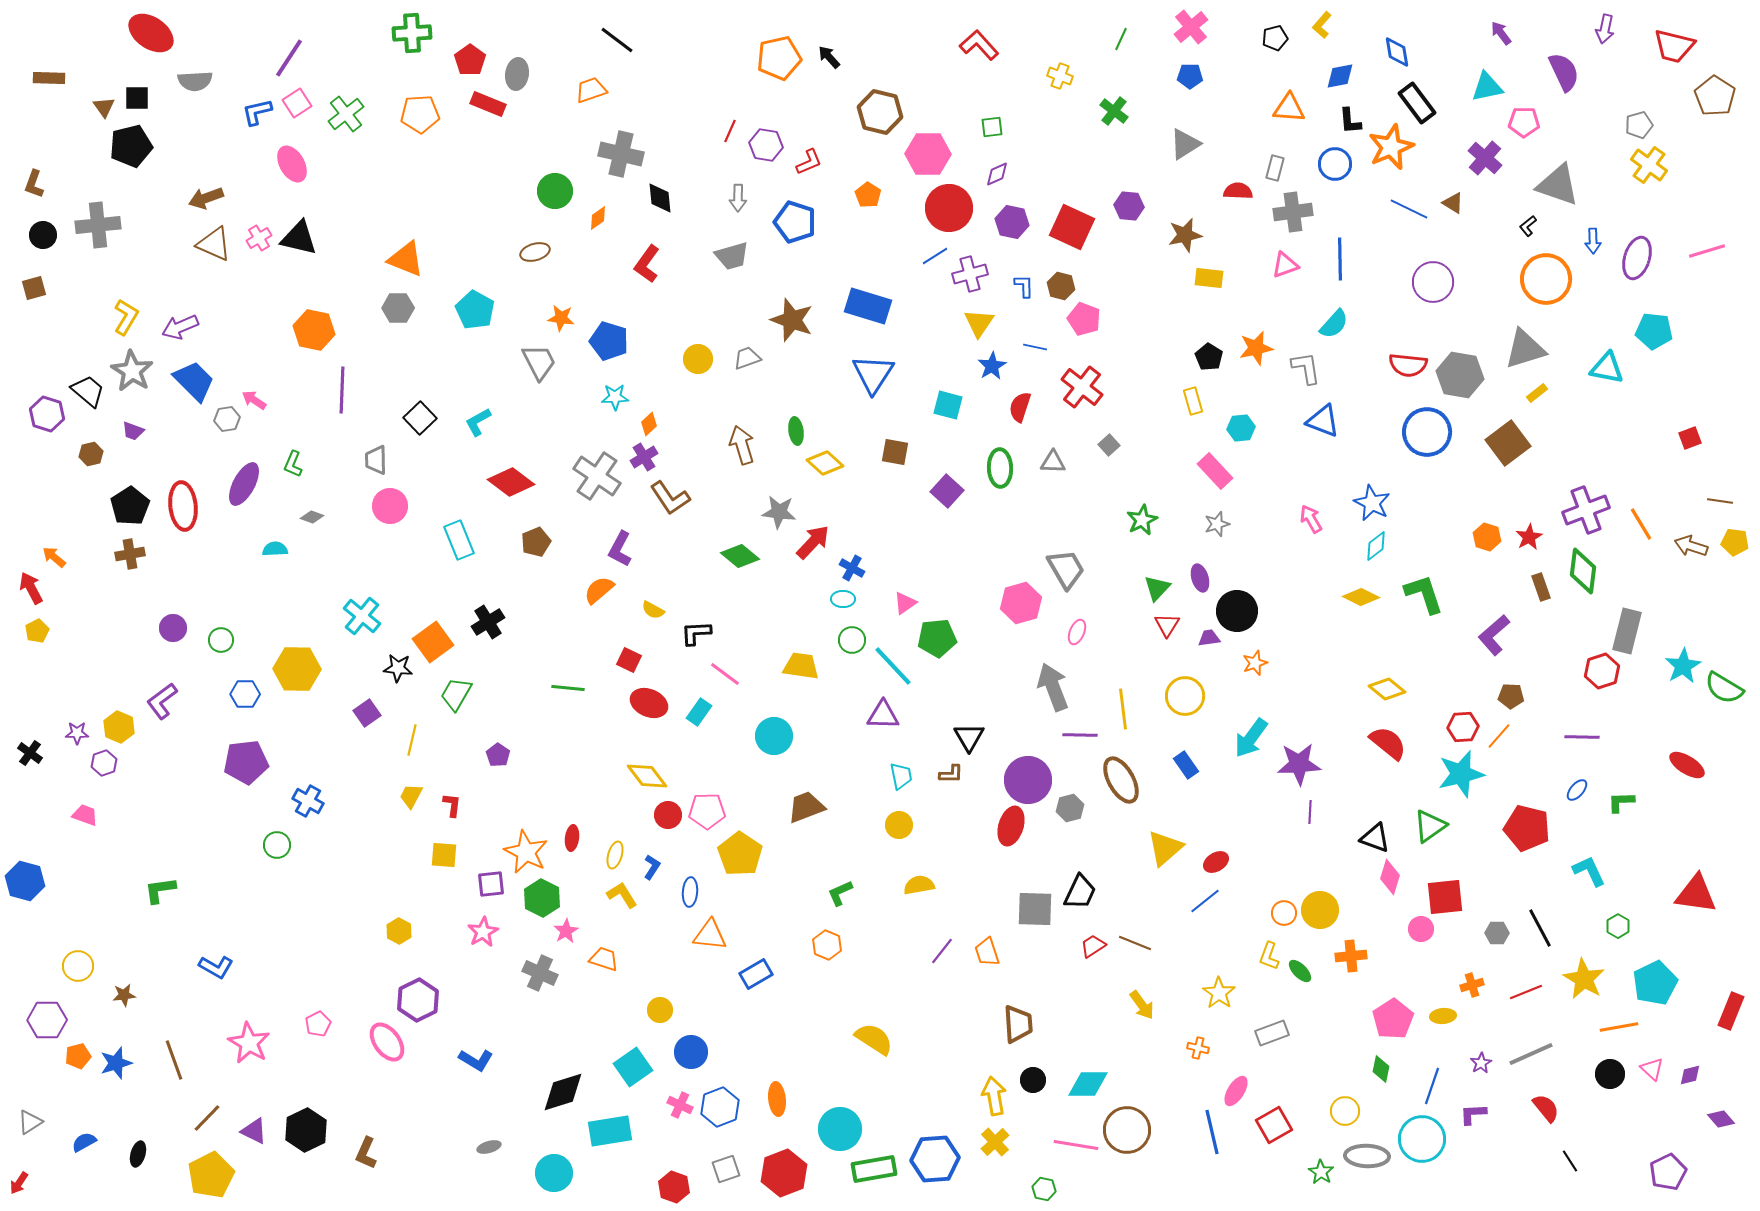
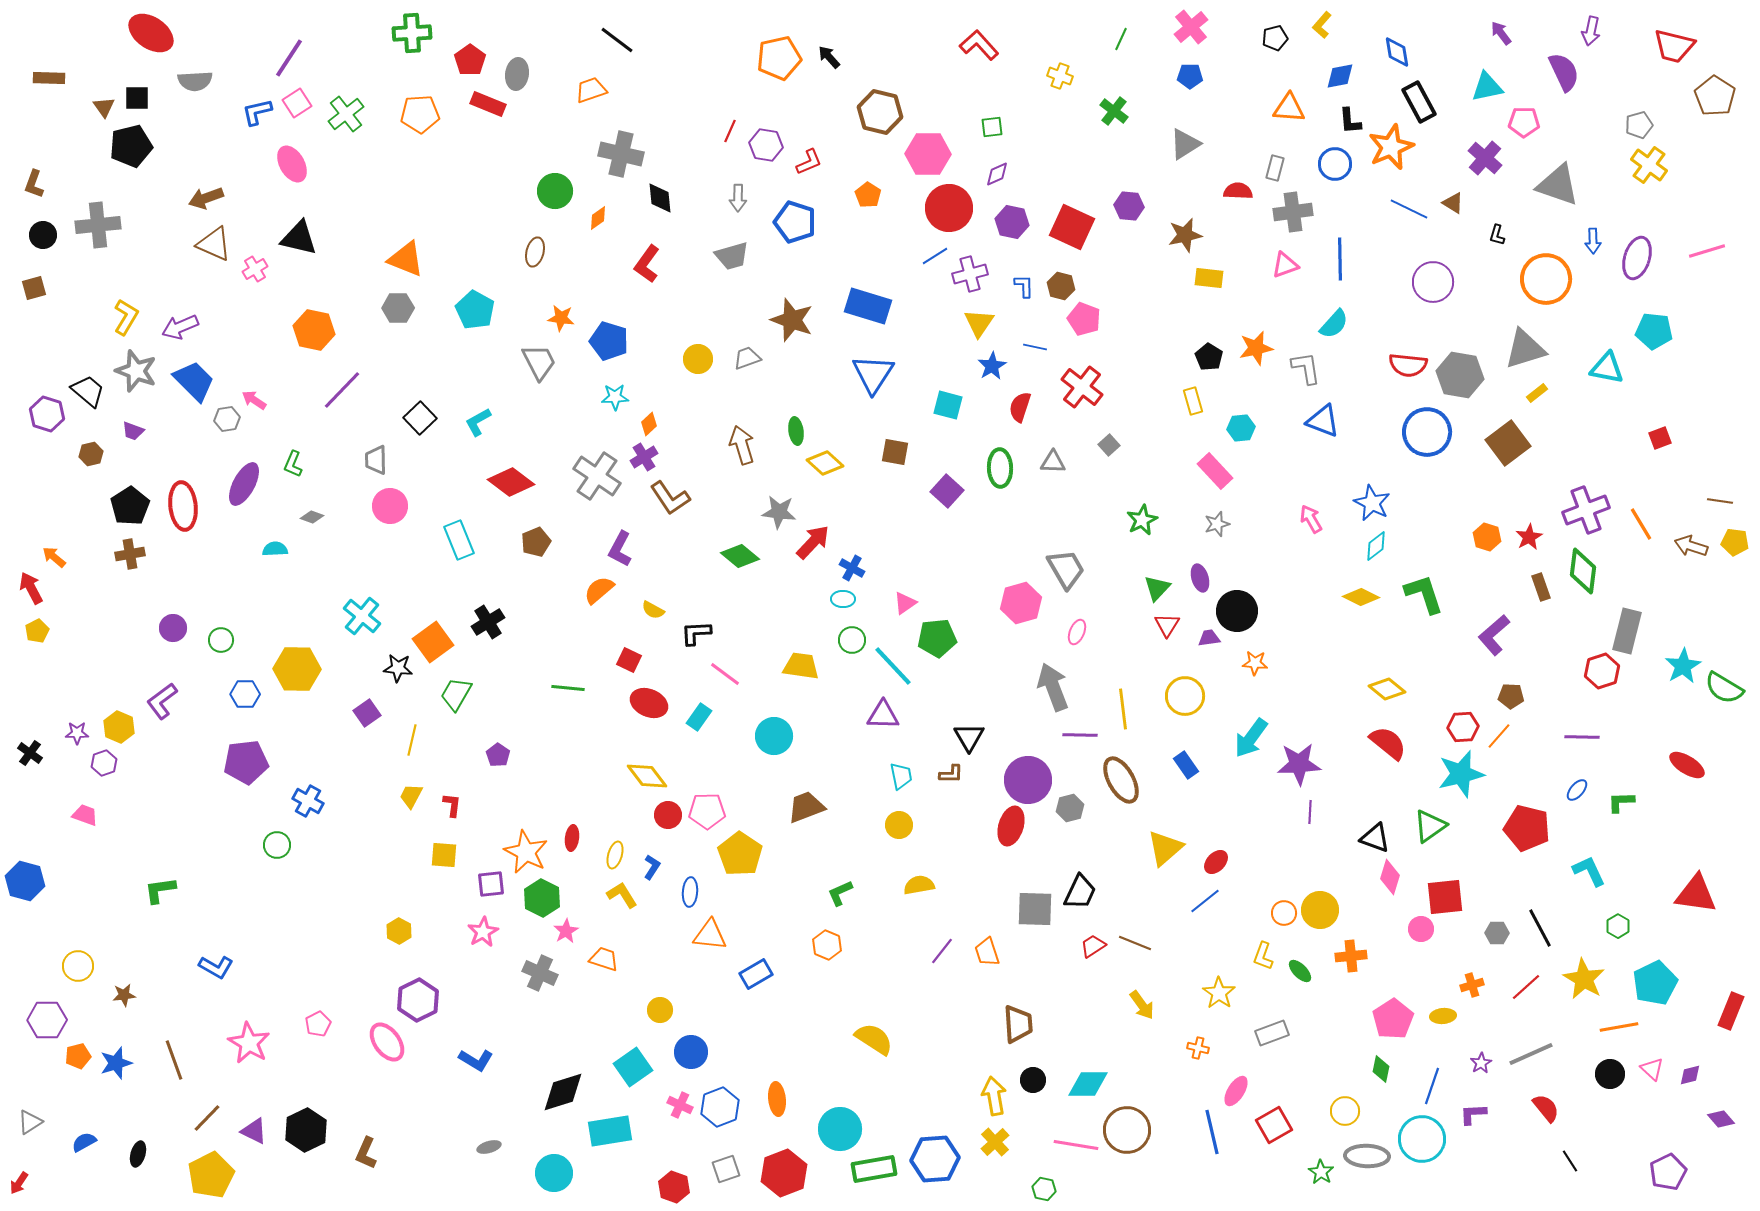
purple arrow at (1605, 29): moved 14 px left, 2 px down
black rectangle at (1417, 103): moved 2 px right, 1 px up; rotated 9 degrees clockwise
black L-shape at (1528, 226): moved 31 px left, 9 px down; rotated 35 degrees counterclockwise
pink cross at (259, 238): moved 4 px left, 31 px down
brown ellipse at (535, 252): rotated 60 degrees counterclockwise
gray star at (132, 371): moved 4 px right; rotated 12 degrees counterclockwise
purple line at (342, 390): rotated 42 degrees clockwise
red square at (1690, 438): moved 30 px left
orange star at (1255, 663): rotated 25 degrees clockwise
cyan rectangle at (699, 712): moved 5 px down
red ellipse at (1216, 862): rotated 15 degrees counterclockwise
yellow L-shape at (1269, 956): moved 6 px left
red line at (1526, 992): moved 5 px up; rotated 20 degrees counterclockwise
